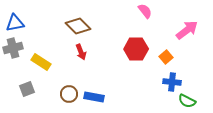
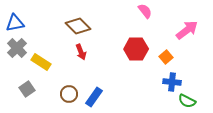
gray cross: moved 4 px right; rotated 30 degrees counterclockwise
gray square: rotated 14 degrees counterclockwise
blue rectangle: rotated 66 degrees counterclockwise
